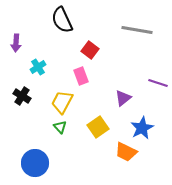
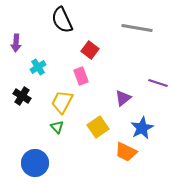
gray line: moved 2 px up
green triangle: moved 3 px left
